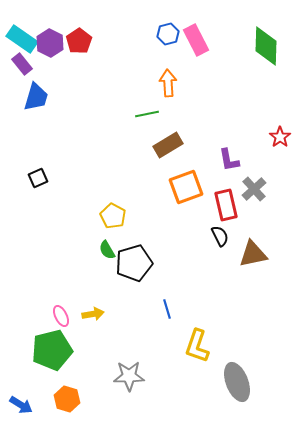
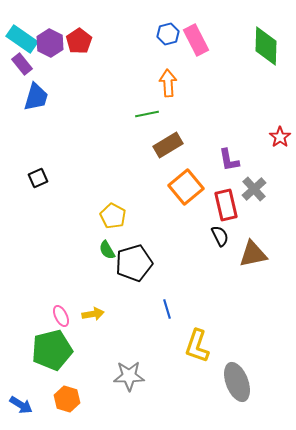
orange square: rotated 20 degrees counterclockwise
